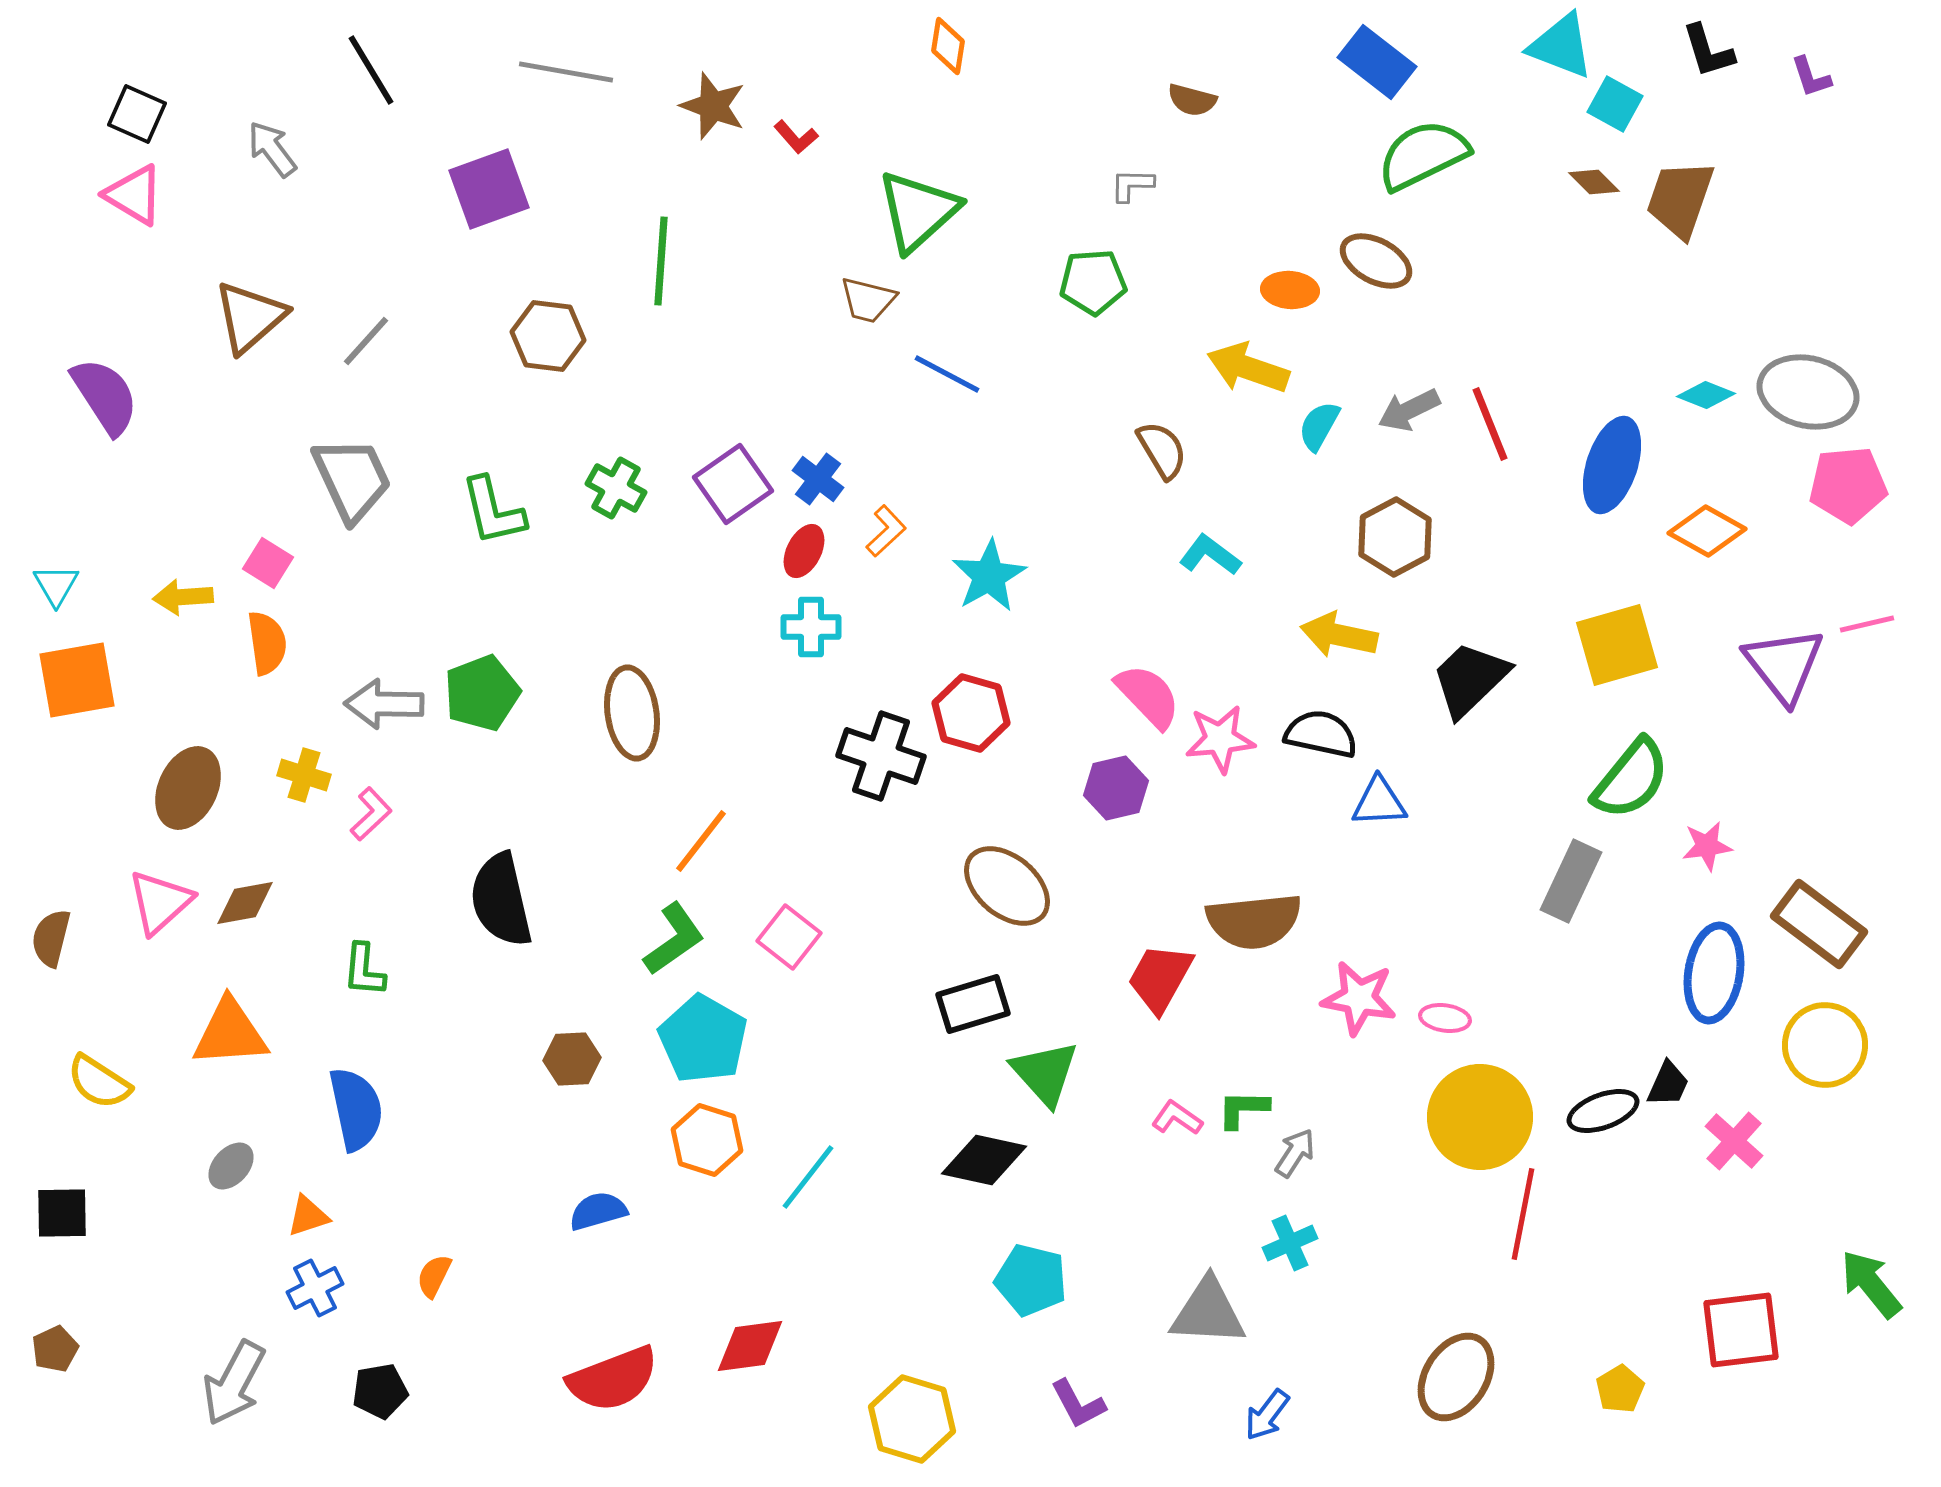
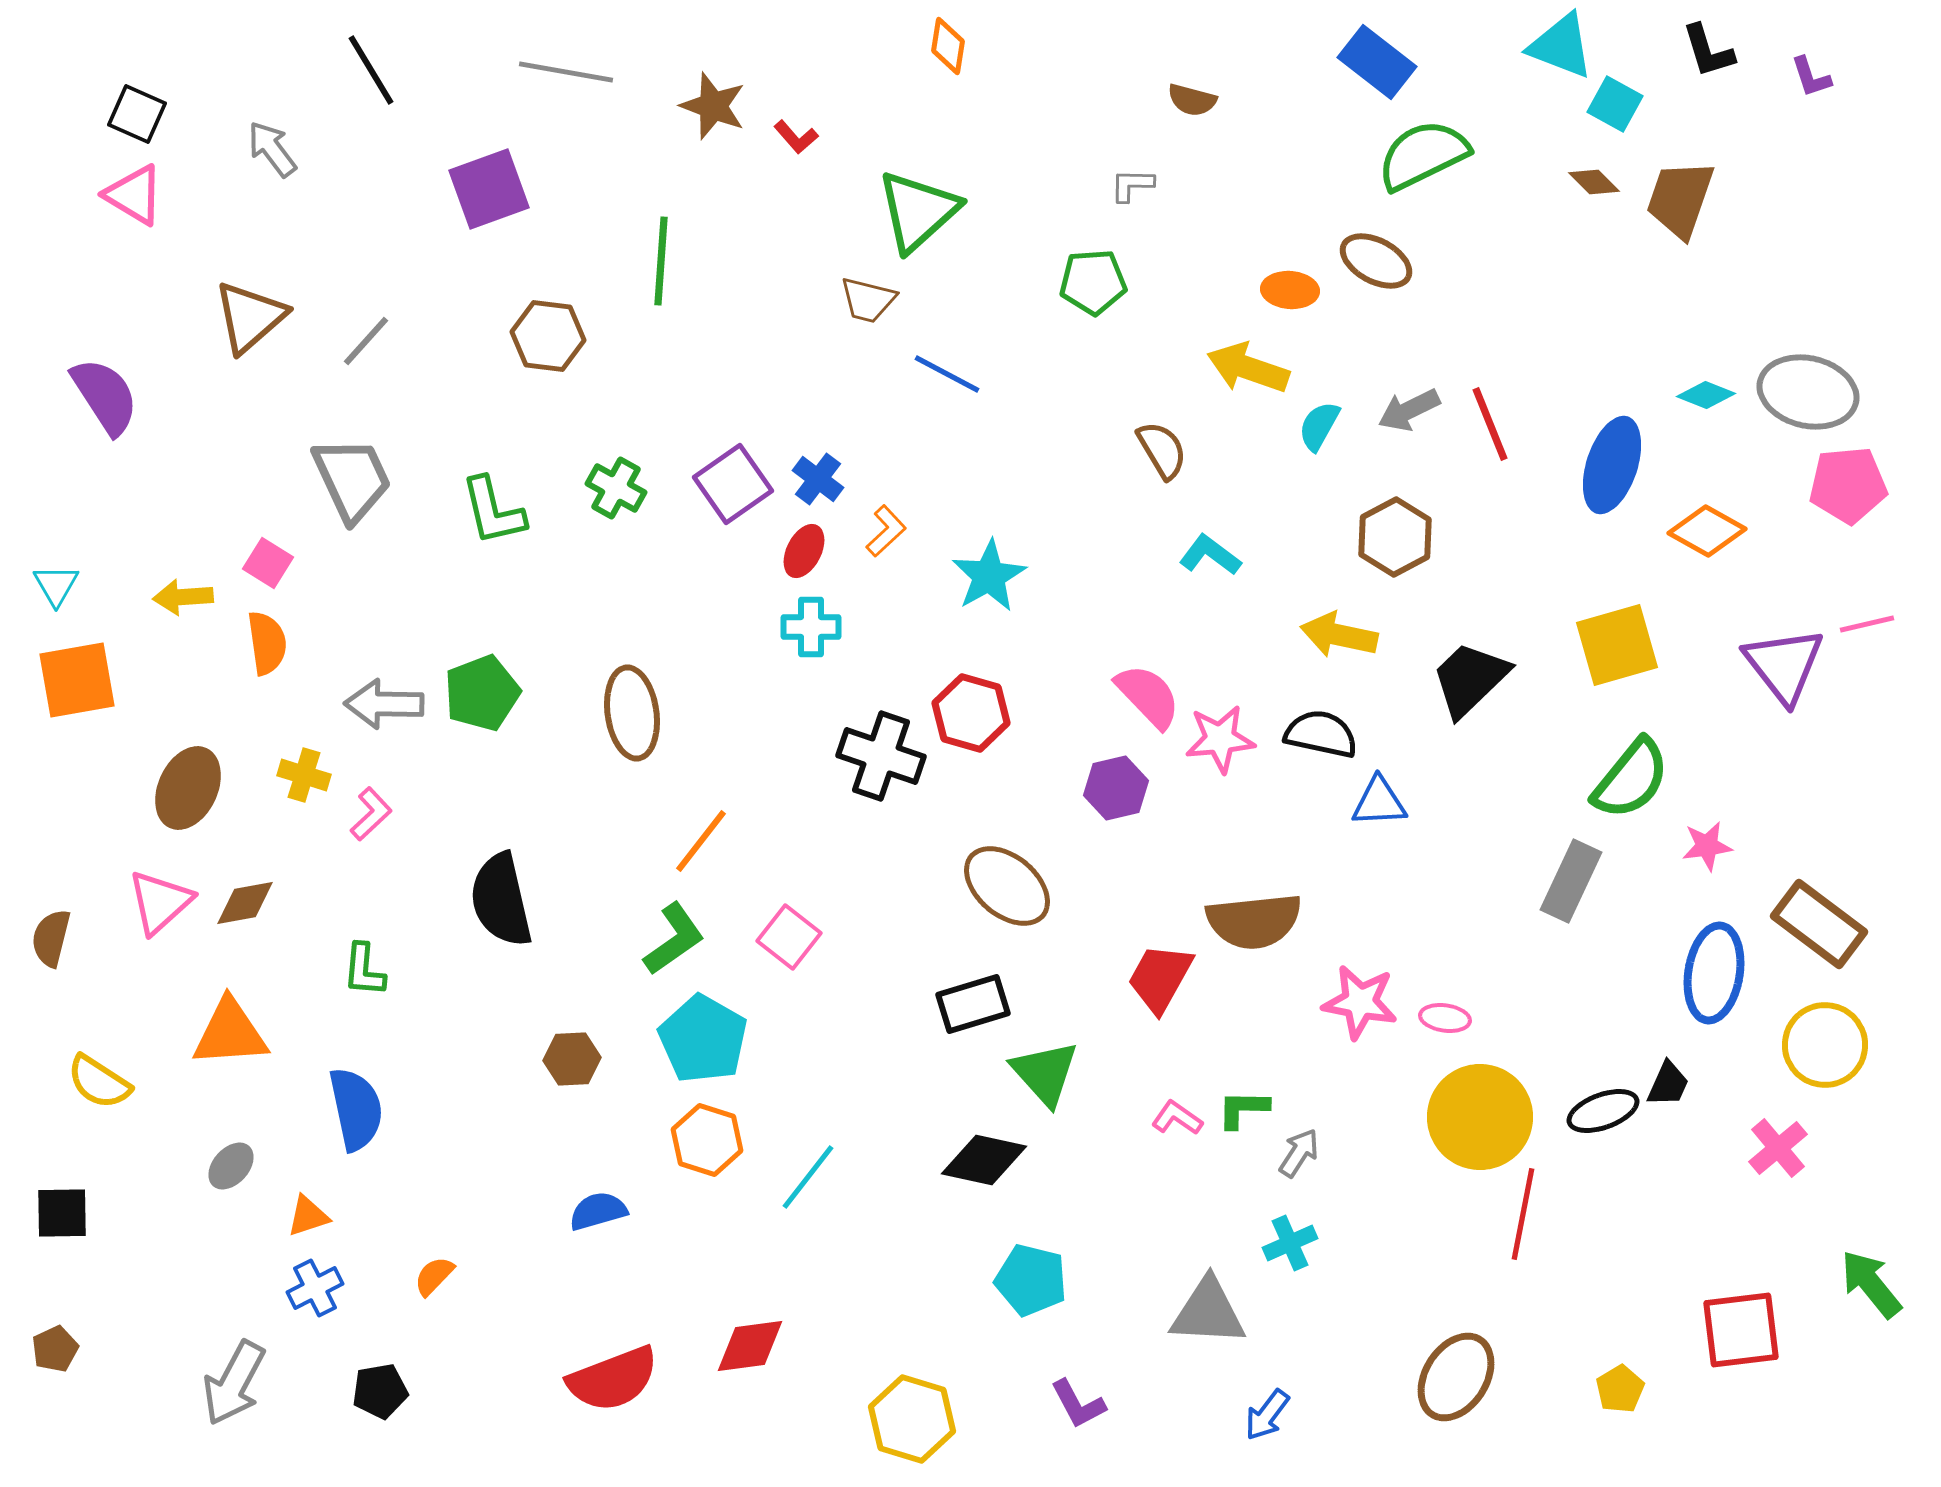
pink star at (1359, 998): moved 1 px right, 4 px down
pink cross at (1734, 1141): moved 44 px right, 7 px down; rotated 8 degrees clockwise
gray arrow at (1295, 1153): moved 4 px right
orange semicircle at (434, 1276): rotated 18 degrees clockwise
